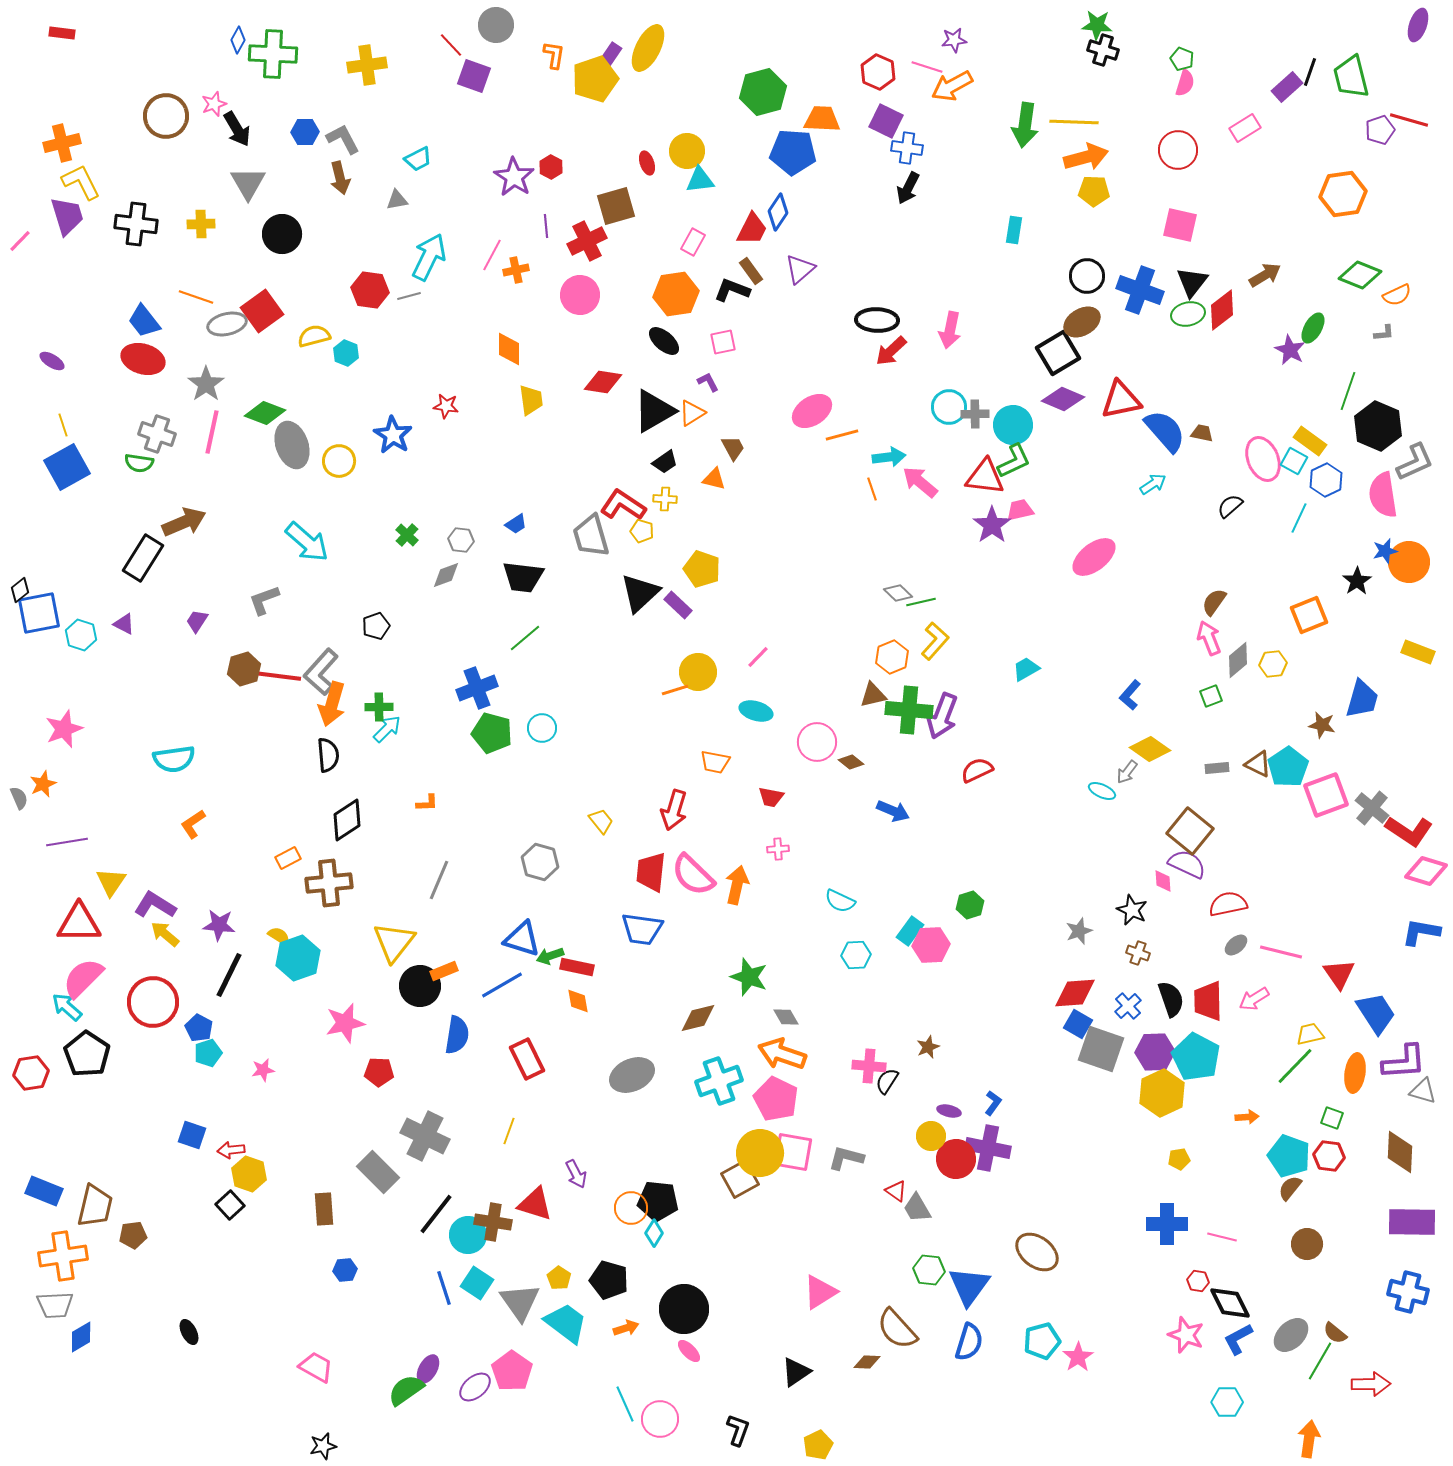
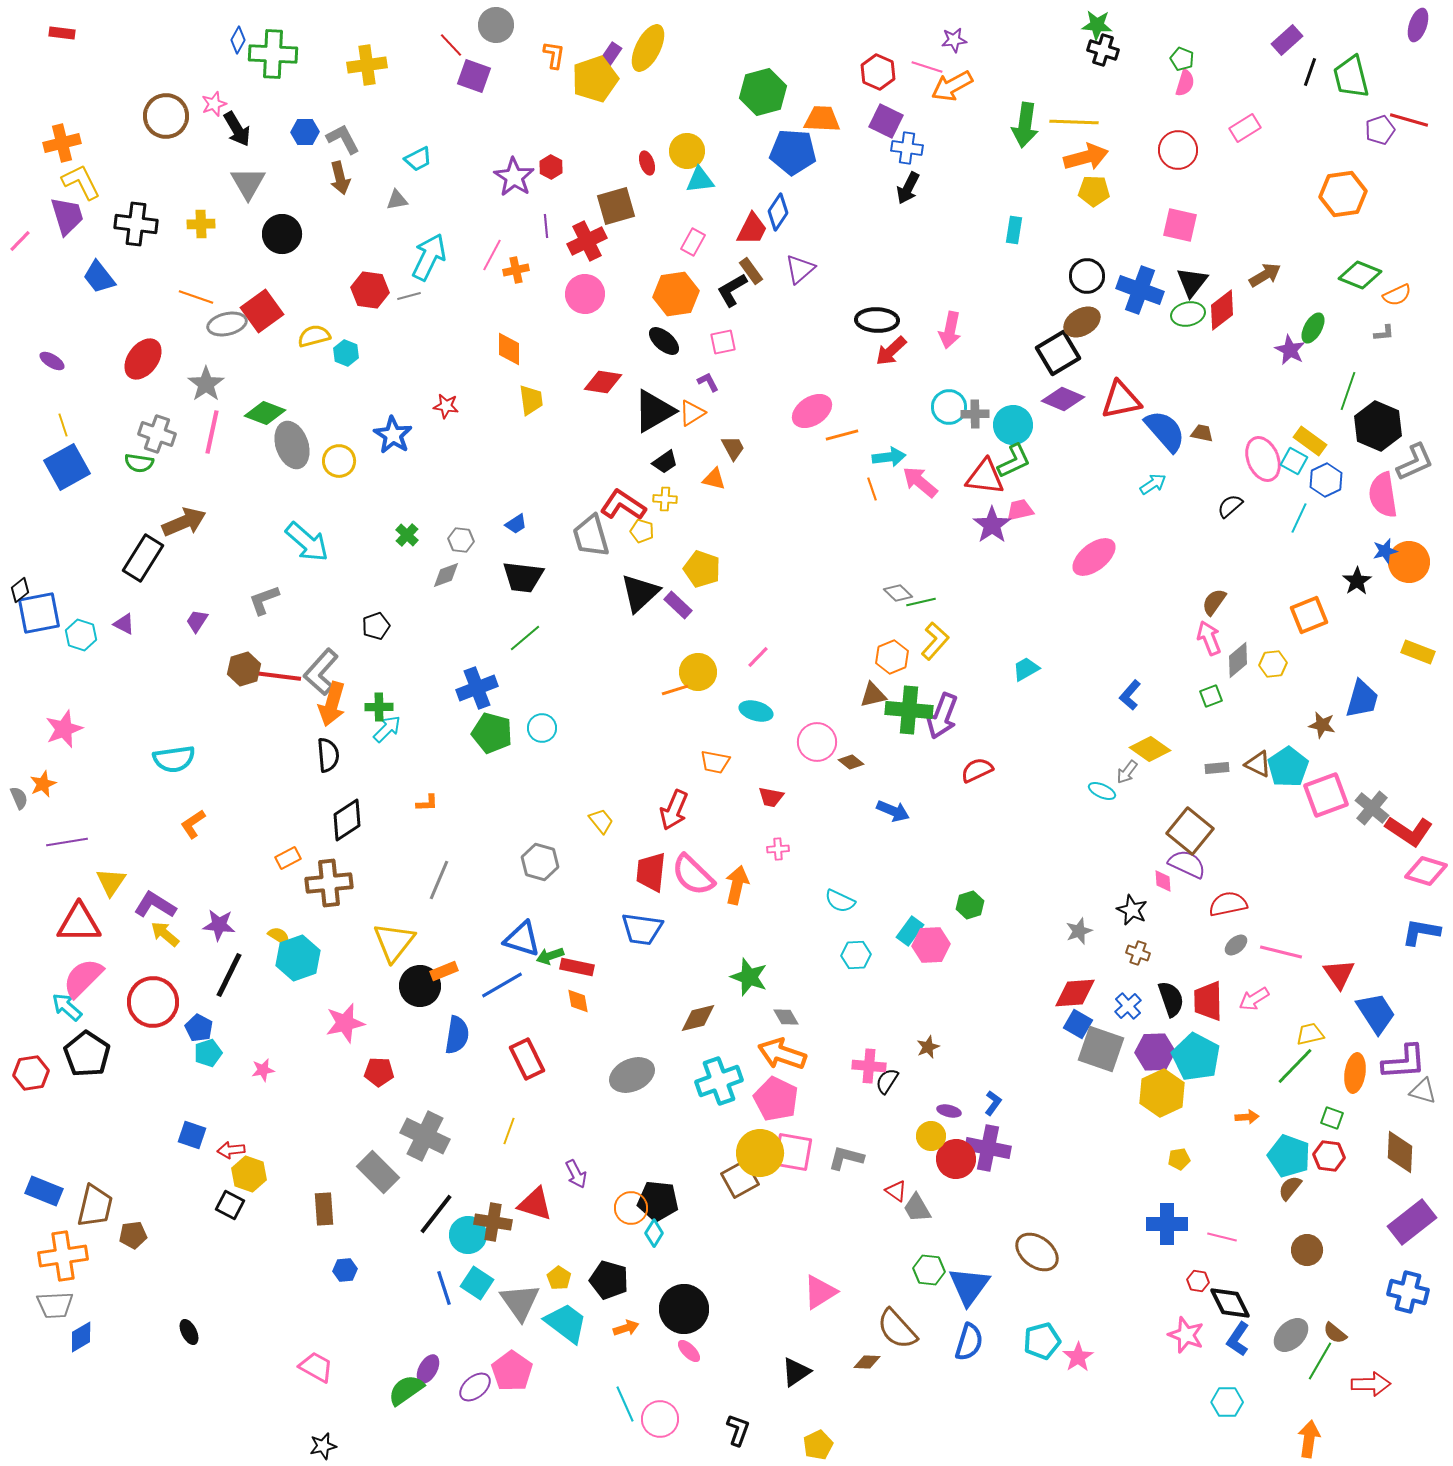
purple rectangle at (1287, 87): moved 47 px up
black L-shape at (732, 290): rotated 51 degrees counterclockwise
pink circle at (580, 295): moved 5 px right, 1 px up
blue trapezoid at (144, 321): moved 45 px left, 44 px up
red ellipse at (143, 359): rotated 69 degrees counterclockwise
red arrow at (674, 810): rotated 6 degrees clockwise
black square at (230, 1205): rotated 20 degrees counterclockwise
purple rectangle at (1412, 1222): rotated 39 degrees counterclockwise
brown circle at (1307, 1244): moved 6 px down
blue L-shape at (1238, 1339): rotated 28 degrees counterclockwise
